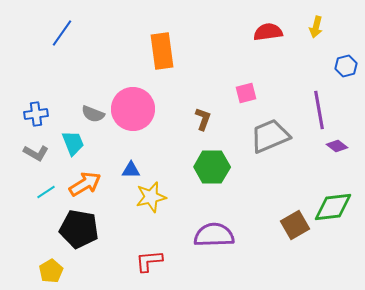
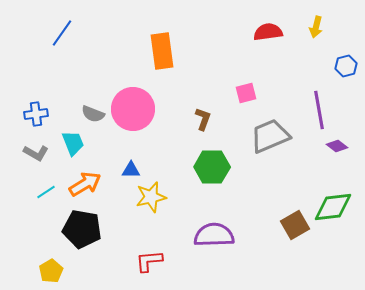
black pentagon: moved 3 px right
